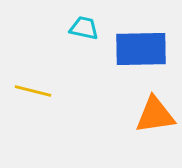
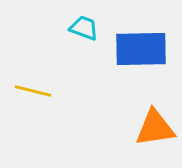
cyan trapezoid: rotated 8 degrees clockwise
orange triangle: moved 13 px down
